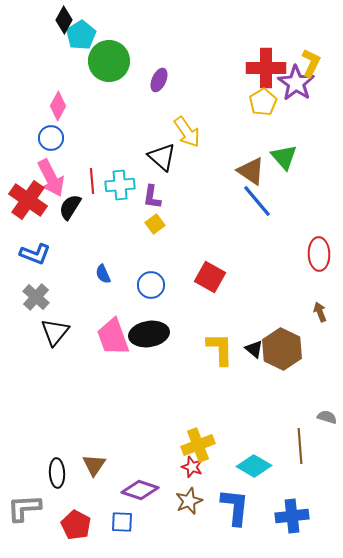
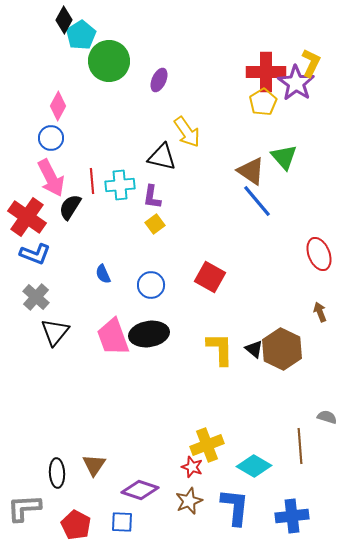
red cross at (266, 68): moved 4 px down
black triangle at (162, 157): rotated 28 degrees counterclockwise
red cross at (28, 200): moved 1 px left, 17 px down
red ellipse at (319, 254): rotated 20 degrees counterclockwise
yellow cross at (198, 445): moved 9 px right
